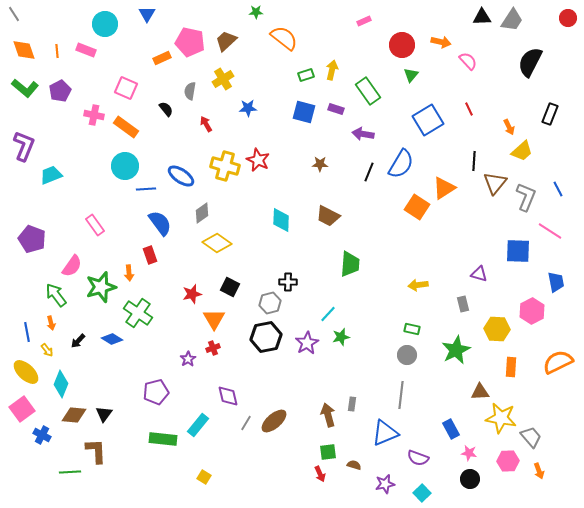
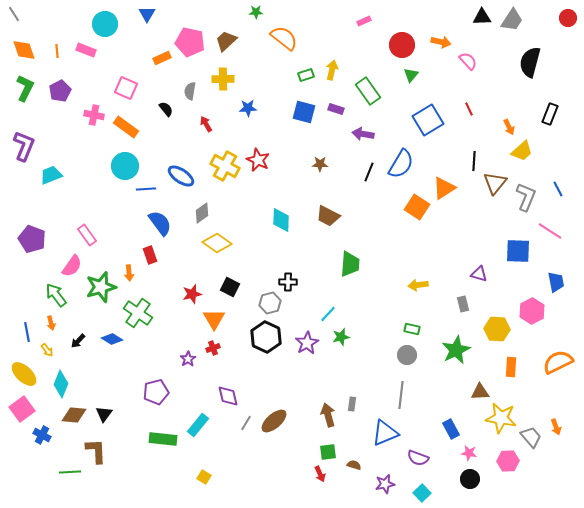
black semicircle at (530, 62): rotated 12 degrees counterclockwise
yellow cross at (223, 79): rotated 30 degrees clockwise
green L-shape at (25, 88): rotated 104 degrees counterclockwise
yellow cross at (225, 166): rotated 12 degrees clockwise
pink rectangle at (95, 225): moved 8 px left, 10 px down
black hexagon at (266, 337): rotated 24 degrees counterclockwise
yellow ellipse at (26, 372): moved 2 px left, 2 px down
orange arrow at (539, 471): moved 17 px right, 44 px up
